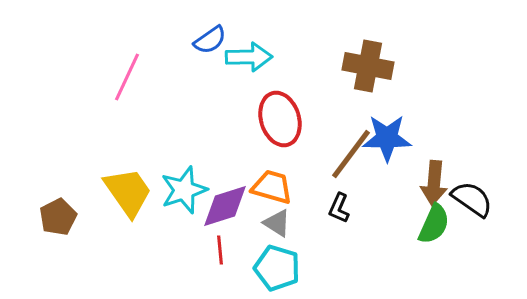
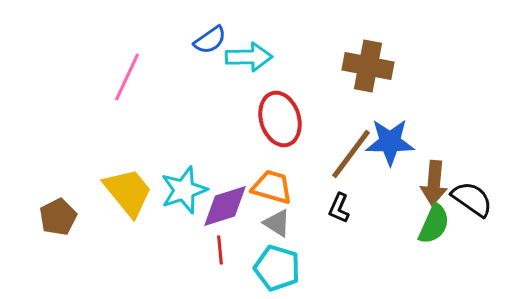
blue star: moved 3 px right, 4 px down
yellow trapezoid: rotated 4 degrees counterclockwise
